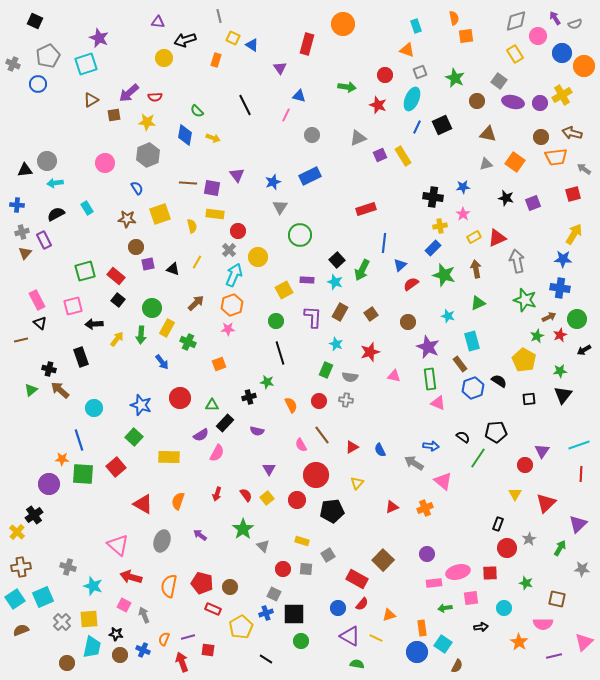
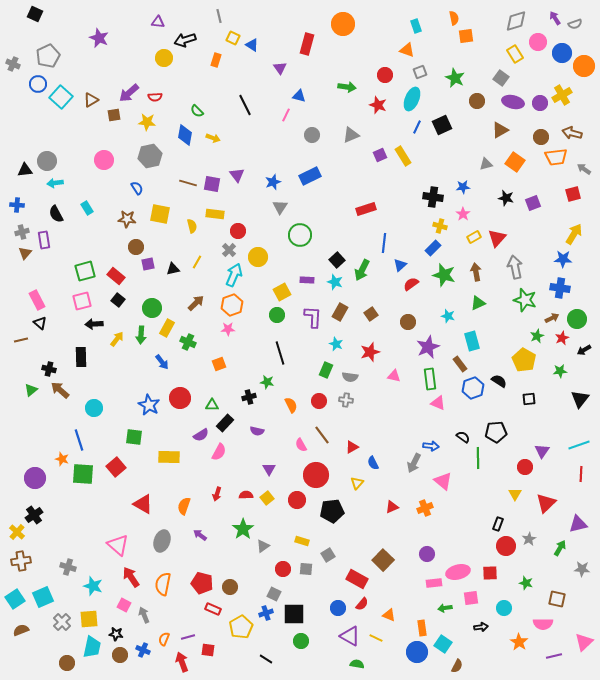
black square at (35, 21): moved 7 px up
pink circle at (538, 36): moved 6 px down
cyan square at (86, 64): moved 25 px left, 33 px down; rotated 30 degrees counterclockwise
gray square at (499, 81): moved 2 px right, 3 px up
brown triangle at (488, 134): moved 12 px right, 4 px up; rotated 42 degrees counterclockwise
gray triangle at (358, 138): moved 7 px left, 3 px up
gray hexagon at (148, 155): moved 2 px right, 1 px down; rotated 10 degrees clockwise
pink circle at (105, 163): moved 1 px left, 3 px up
brown line at (188, 183): rotated 12 degrees clockwise
purple square at (212, 188): moved 4 px up
black semicircle at (56, 214): rotated 90 degrees counterclockwise
yellow square at (160, 214): rotated 30 degrees clockwise
yellow cross at (440, 226): rotated 24 degrees clockwise
red triangle at (497, 238): rotated 24 degrees counterclockwise
purple rectangle at (44, 240): rotated 18 degrees clockwise
gray arrow at (517, 261): moved 2 px left, 6 px down
black triangle at (173, 269): rotated 32 degrees counterclockwise
brown arrow at (476, 269): moved 3 px down
yellow square at (284, 290): moved 2 px left, 2 px down
pink square at (73, 306): moved 9 px right, 5 px up
brown arrow at (549, 317): moved 3 px right, 1 px down
green circle at (276, 321): moved 1 px right, 6 px up
red star at (560, 335): moved 2 px right, 3 px down
purple star at (428, 347): rotated 25 degrees clockwise
black rectangle at (81, 357): rotated 18 degrees clockwise
black triangle at (563, 395): moved 17 px right, 4 px down
blue star at (141, 405): moved 8 px right; rotated 10 degrees clockwise
green square at (134, 437): rotated 36 degrees counterclockwise
blue semicircle at (380, 450): moved 7 px left, 13 px down
pink semicircle at (217, 453): moved 2 px right, 1 px up
green line at (478, 458): rotated 35 degrees counterclockwise
orange star at (62, 459): rotated 16 degrees clockwise
gray arrow at (414, 463): rotated 96 degrees counterclockwise
red circle at (525, 465): moved 2 px down
purple circle at (49, 484): moved 14 px left, 6 px up
red semicircle at (246, 495): rotated 56 degrees counterclockwise
orange semicircle at (178, 501): moved 6 px right, 5 px down
purple triangle at (578, 524): rotated 30 degrees clockwise
gray triangle at (263, 546): rotated 40 degrees clockwise
red circle at (507, 548): moved 1 px left, 2 px up
brown cross at (21, 567): moved 6 px up
red arrow at (131, 577): rotated 40 degrees clockwise
orange semicircle at (169, 586): moved 6 px left, 2 px up
orange triangle at (389, 615): rotated 40 degrees clockwise
